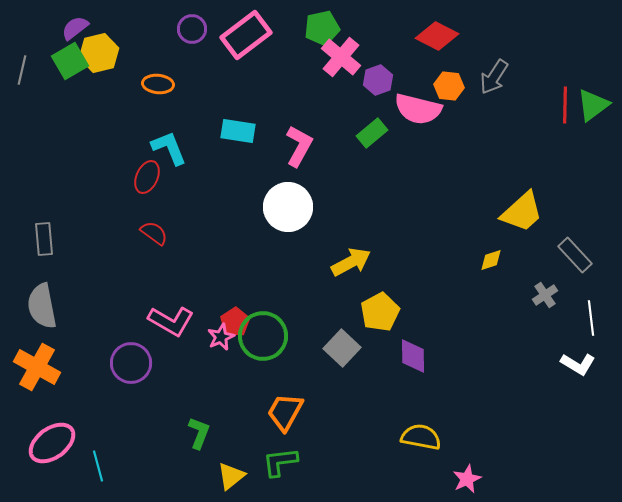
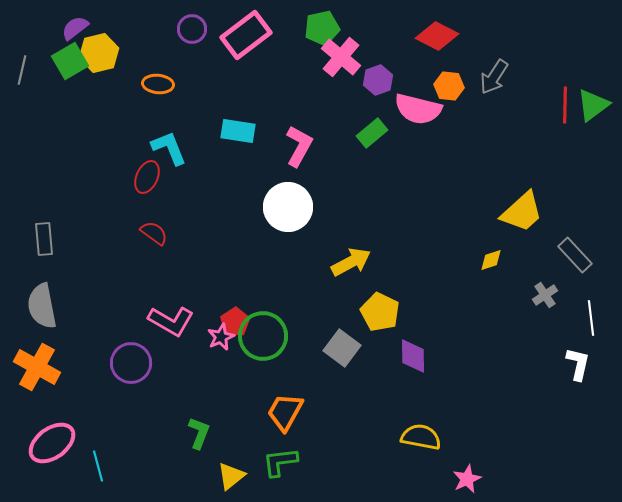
yellow pentagon at (380, 312): rotated 18 degrees counterclockwise
gray square at (342, 348): rotated 6 degrees counterclockwise
white L-shape at (578, 364): rotated 108 degrees counterclockwise
